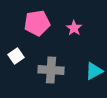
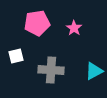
white square: rotated 21 degrees clockwise
